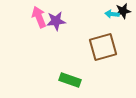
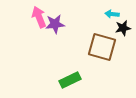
black star: moved 17 px down
purple star: moved 1 px left, 3 px down
brown square: moved 1 px left; rotated 32 degrees clockwise
green rectangle: rotated 45 degrees counterclockwise
